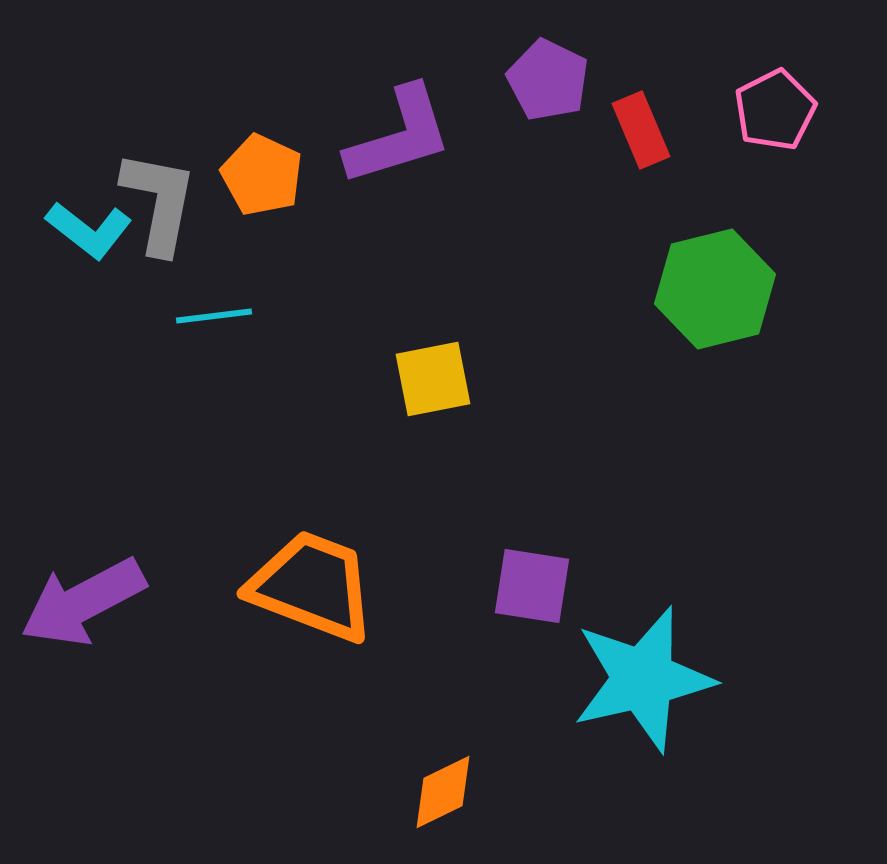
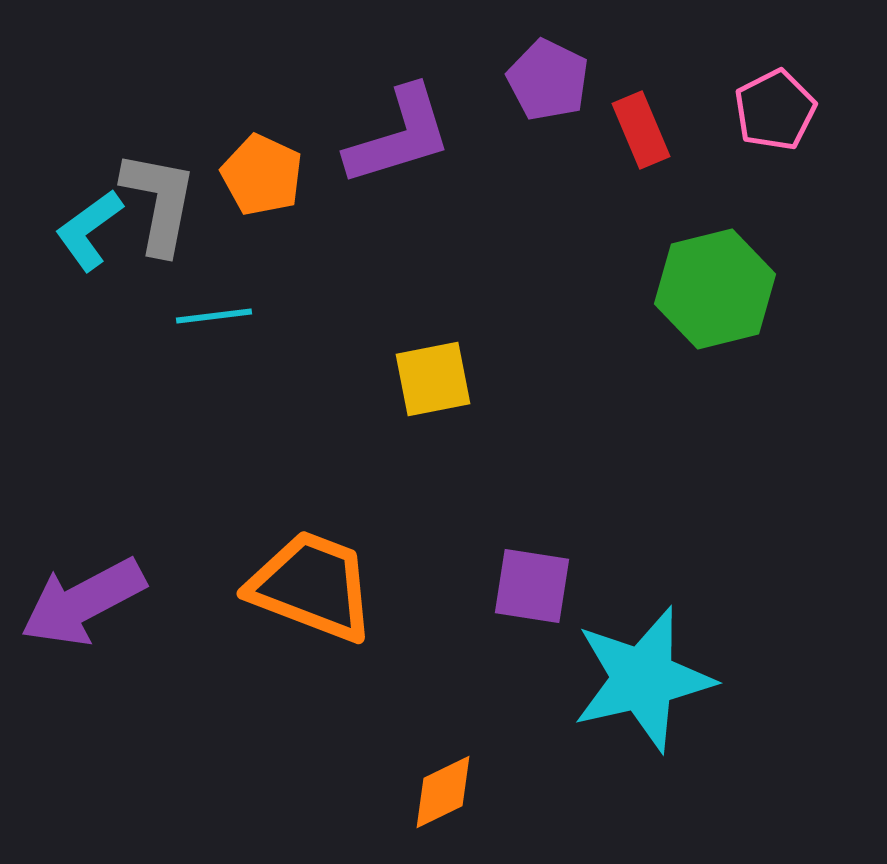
cyan L-shape: rotated 106 degrees clockwise
